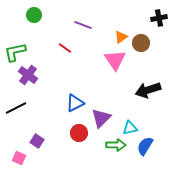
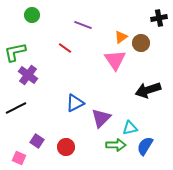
green circle: moved 2 px left
red circle: moved 13 px left, 14 px down
